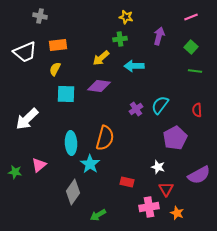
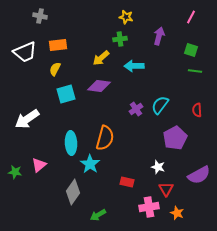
pink line: rotated 40 degrees counterclockwise
green square: moved 3 px down; rotated 24 degrees counterclockwise
cyan square: rotated 18 degrees counterclockwise
white arrow: rotated 10 degrees clockwise
